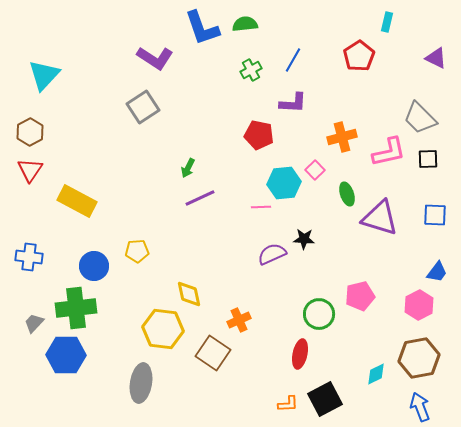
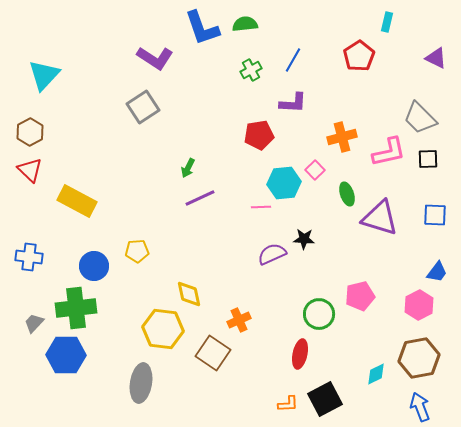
red pentagon at (259, 135): rotated 20 degrees counterclockwise
red triangle at (30, 170): rotated 20 degrees counterclockwise
